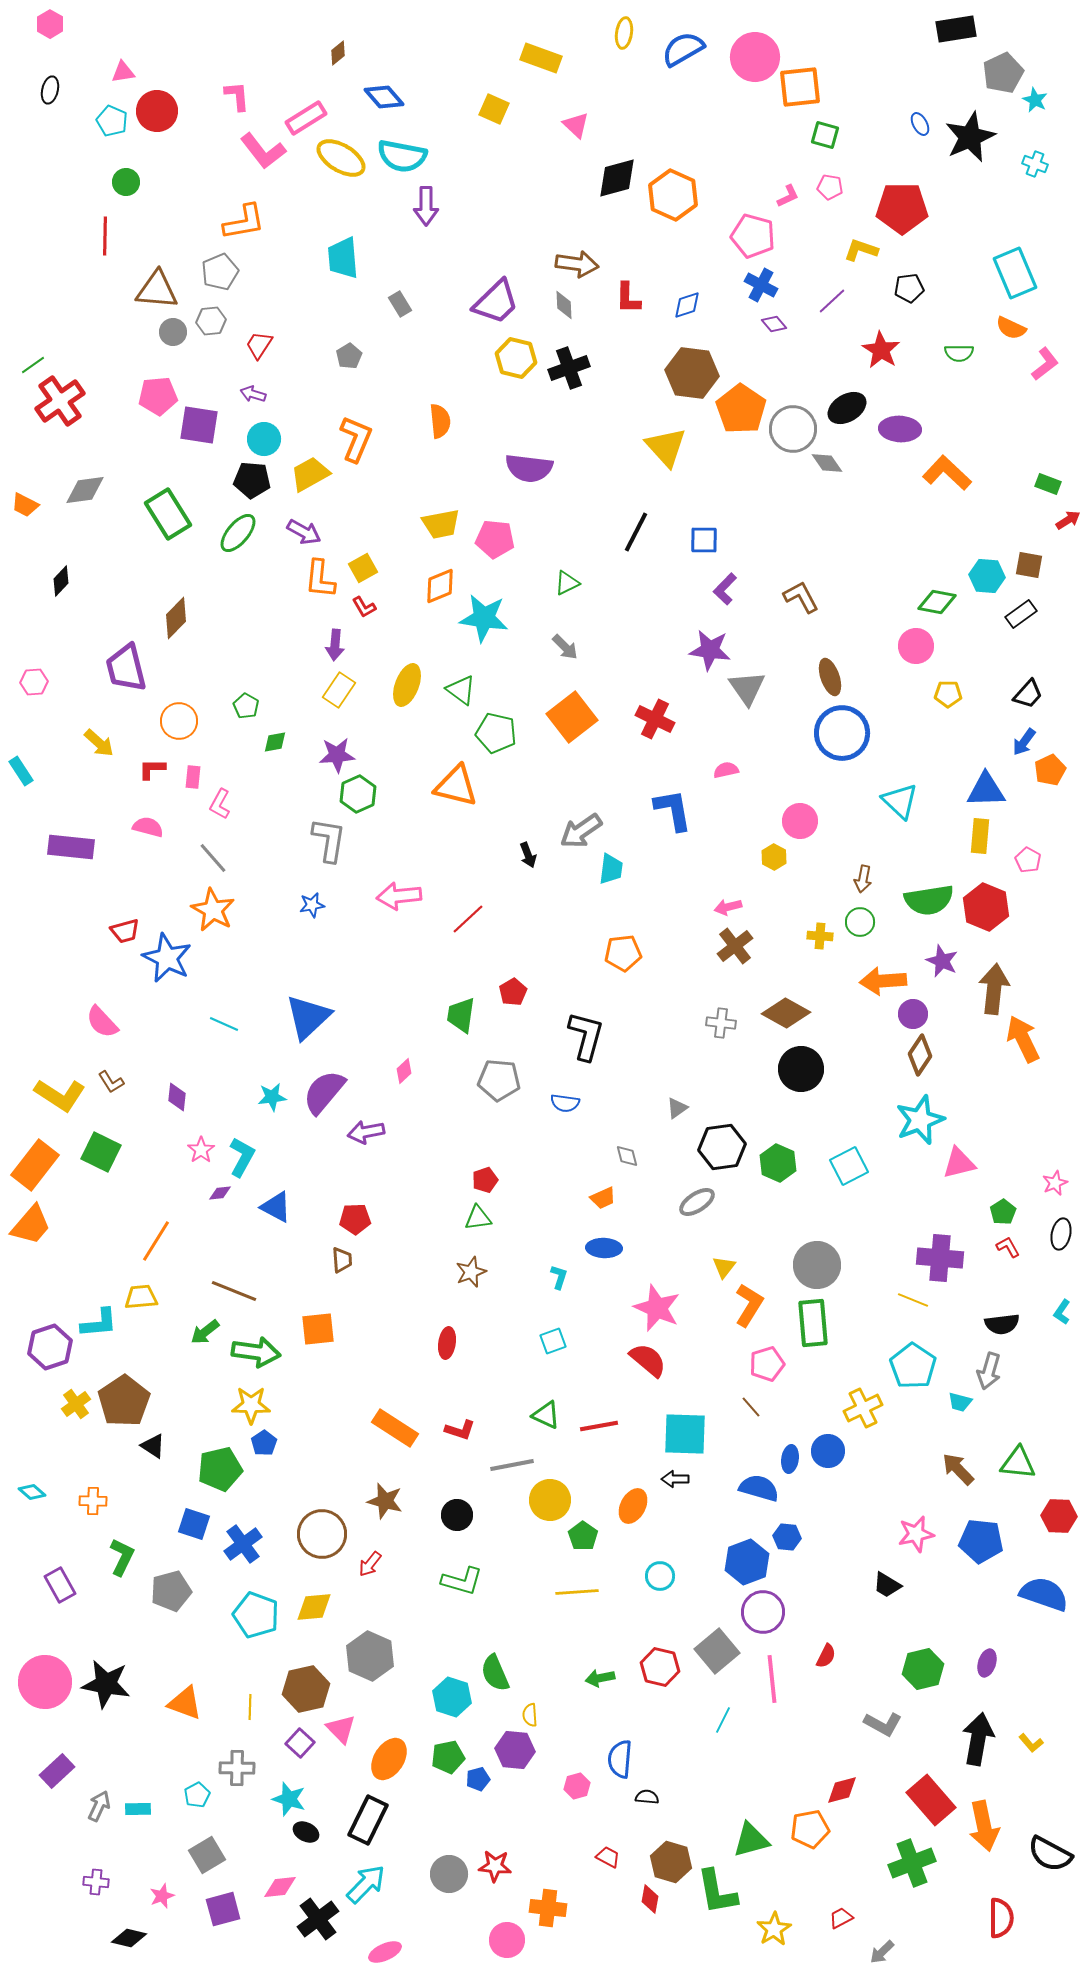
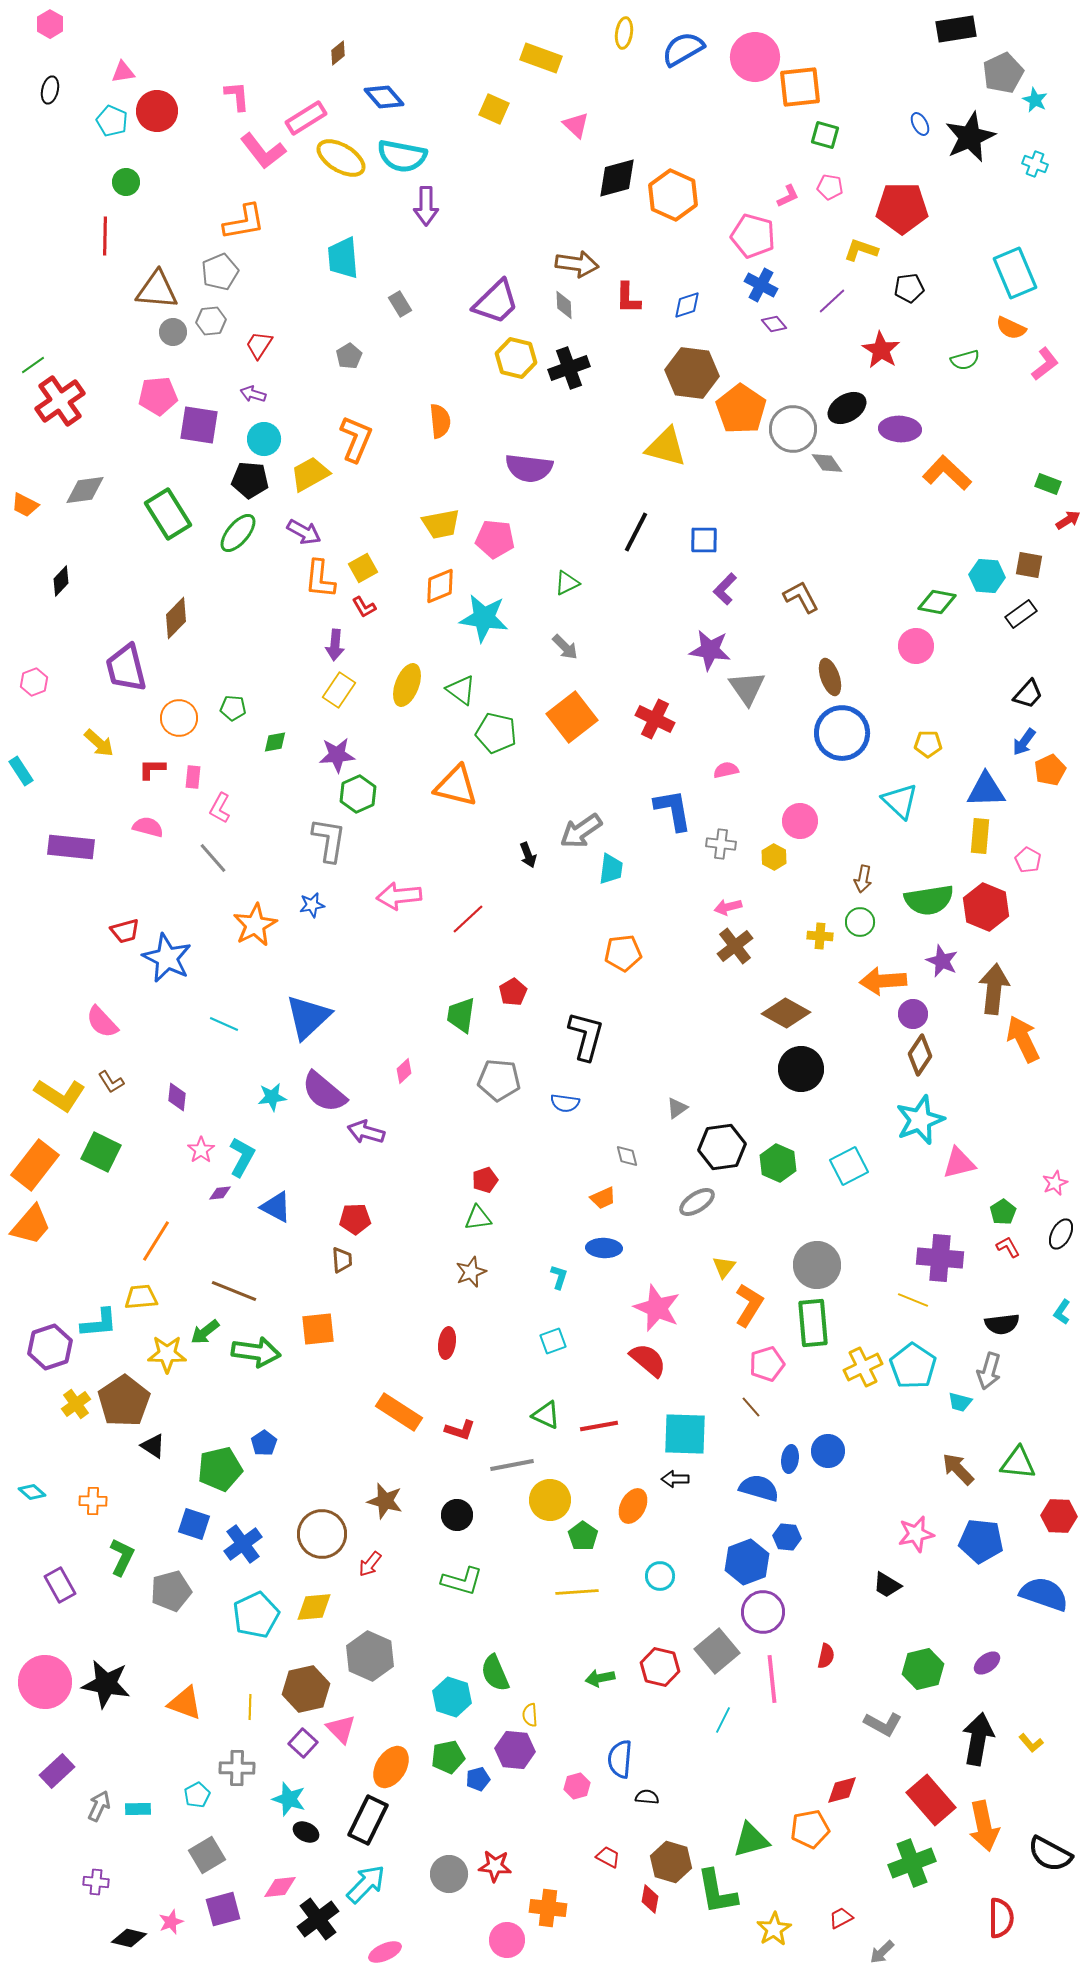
green semicircle at (959, 353): moved 6 px right, 7 px down; rotated 16 degrees counterclockwise
yellow triangle at (666, 447): rotated 33 degrees counterclockwise
black pentagon at (252, 480): moved 2 px left
pink hexagon at (34, 682): rotated 16 degrees counterclockwise
yellow pentagon at (948, 694): moved 20 px left, 50 px down
green pentagon at (246, 706): moved 13 px left, 2 px down; rotated 25 degrees counterclockwise
orange circle at (179, 721): moved 3 px up
pink L-shape at (220, 804): moved 4 px down
orange star at (213, 910): moved 42 px right, 15 px down; rotated 15 degrees clockwise
gray cross at (721, 1023): moved 179 px up
purple semicircle at (324, 1092): rotated 90 degrees counterclockwise
purple arrow at (366, 1132): rotated 27 degrees clockwise
black ellipse at (1061, 1234): rotated 16 degrees clockwise
yellow star at (251, 1405): moved 84 px left, 51 px up
yellow cross at (863, 1408): moved 41 px up
orange rectangle at (395, 1428): moved 4 px right, 16 px up
cyan pentagon at (256, 1615): rotated 27 degrees clockwise
red semicircle at (826, 1656): rotated 15 degrees counterclockwise
purple ellipse at (987, 1663): rotated 36 degrees clockwise
purple square at (300, 1743): moved 3 px right
orange ellipse at (389, 1759): moved 2 px right, 8 px down
pink star at (162, 1896): moved 9 px right, 26 px down
